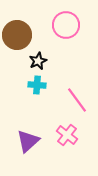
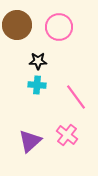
pink circle: moved 7 px left, 2 px down
brown circle: moved 10 px up
black star: rotated 24 degrees clockwise
pink line: moved 1 px left, 3 px up
purple triangle: moved 2 px right
